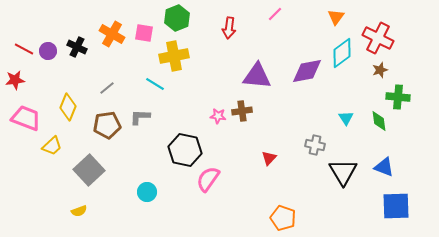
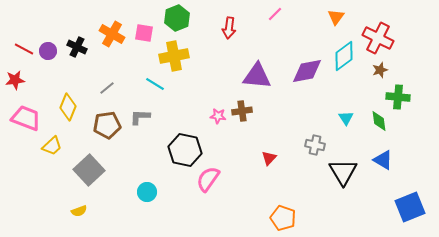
cyan diamond: moved 2 px right, 3 px down
blue triangle: moved 1 px left, 7 px up; rotated 10 degrees clockwise
blue square: moved 14 px right, 1 px down; rotated 20 degrees counterclockwise
